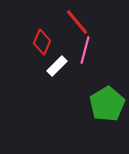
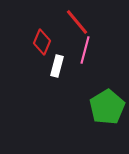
white rectangle: rotated 30 degrees counterclockwise
green pentagon: moved 3 px down
